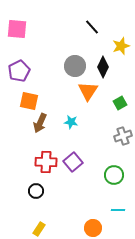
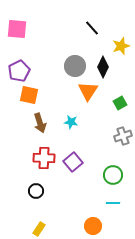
black line: moved 1 px down
orange square: moved 6 px up
brown arrow: rotated 42 degrees counterclockwise
red cross: moved 2 px left, 4 px up
green circle: moved 1 px left
cyan line: moved 5 px left, 7 px up
orange circle: moved 2 px up
